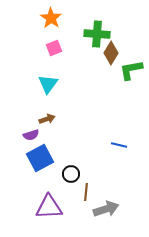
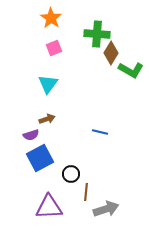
green L-shape: rotated 140 degrees counterclockwise
blue line: moved 19 px left, 13 px up
